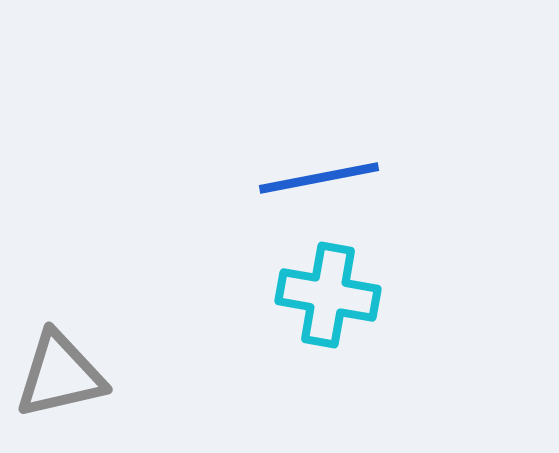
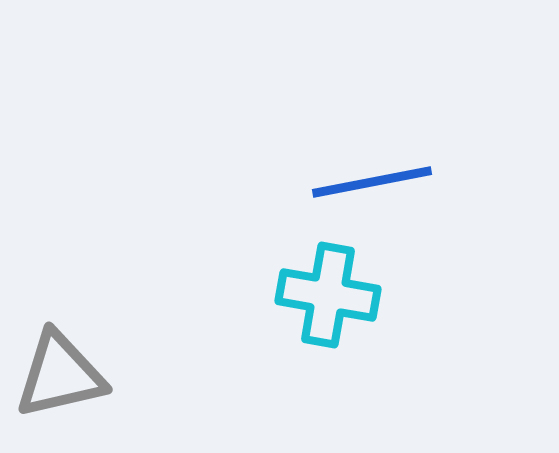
blue line: moved 53 px right, 4 px down
